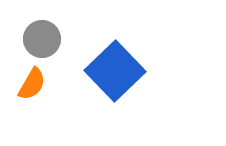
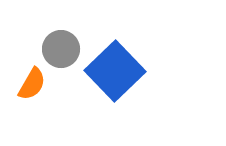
gray circle: moved 19 px right, 10 px down
